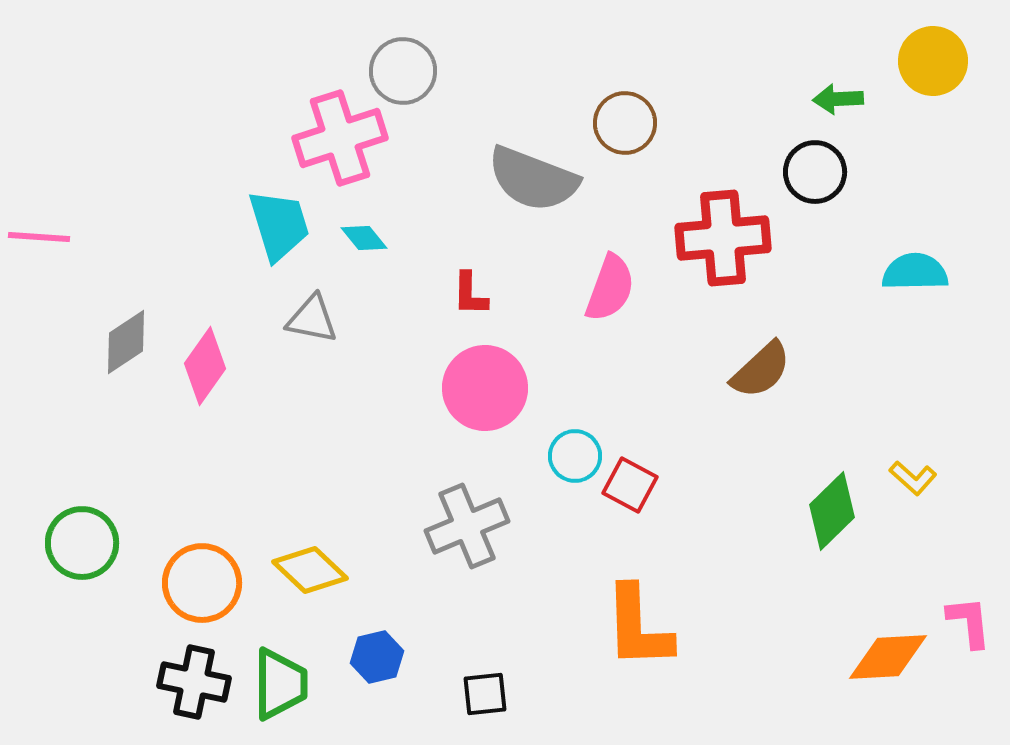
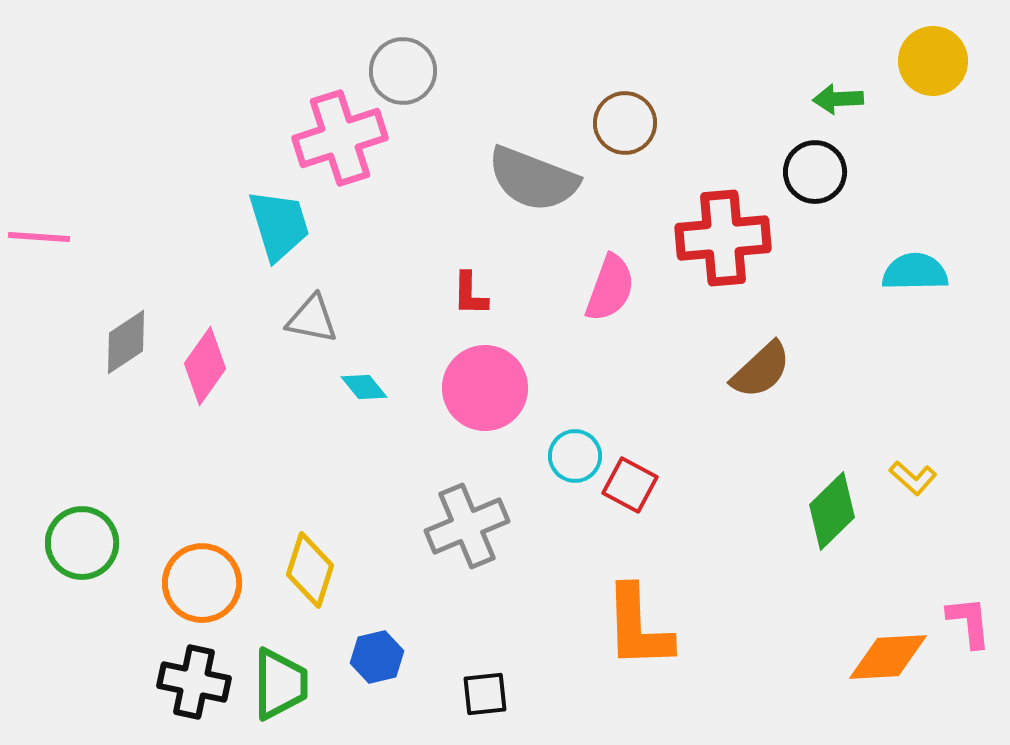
cyan diamond: moved 149 px down
yellow diamond: rotated 64 degrees clockwise
